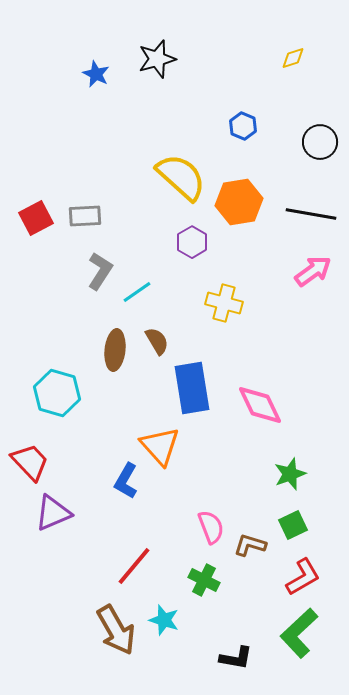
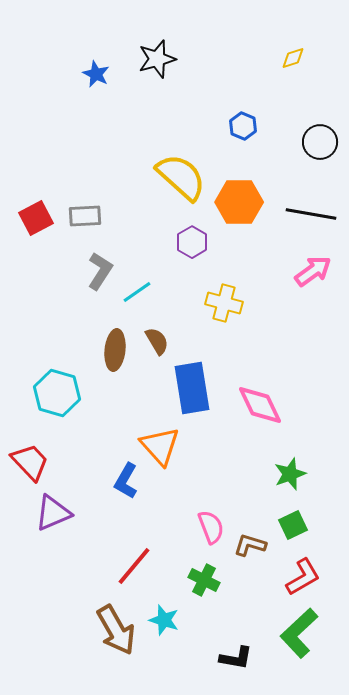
orange hexagon: rotated 9 degrees clockwise
